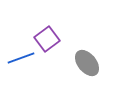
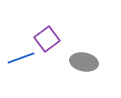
gray ellipse: moved 3 px left, 1 px up; rotated 40 degrees counterclockwise
